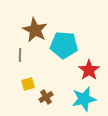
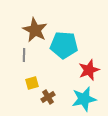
gray line: moved 4 px right
red star: rotated 15 degrees clockwise
yellow square: moved 4 px right, 1 px up
brown cross: moved 2 px right
